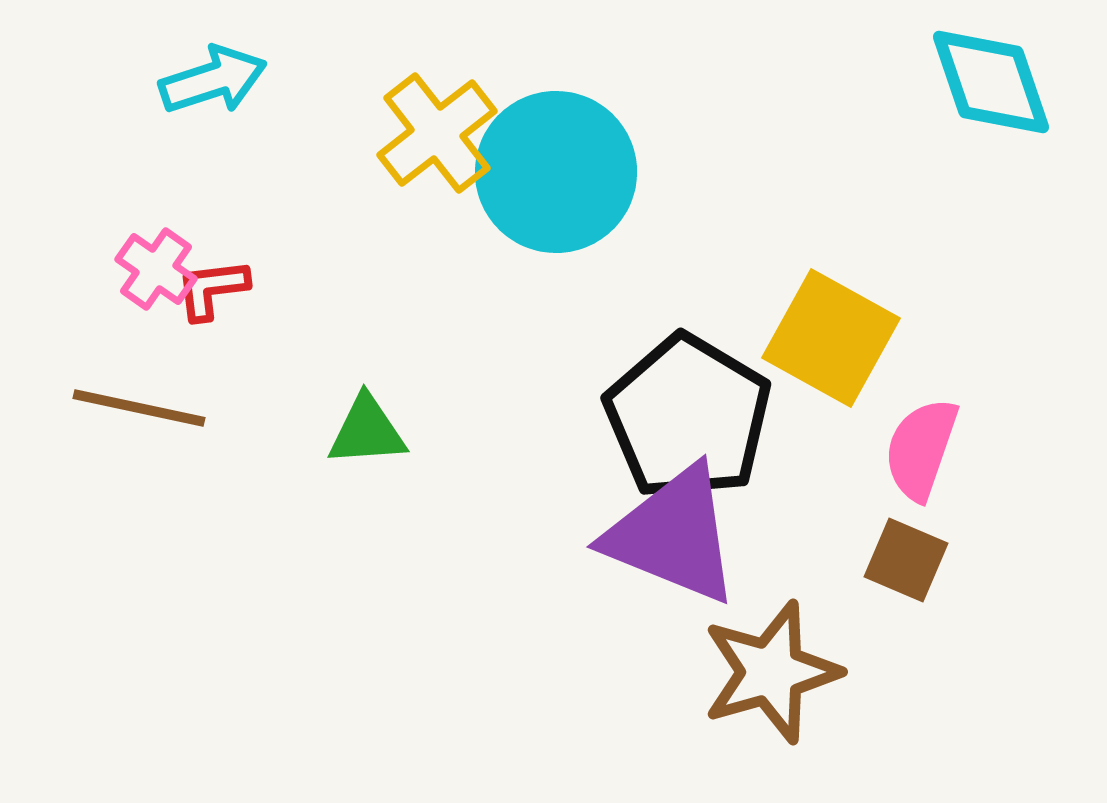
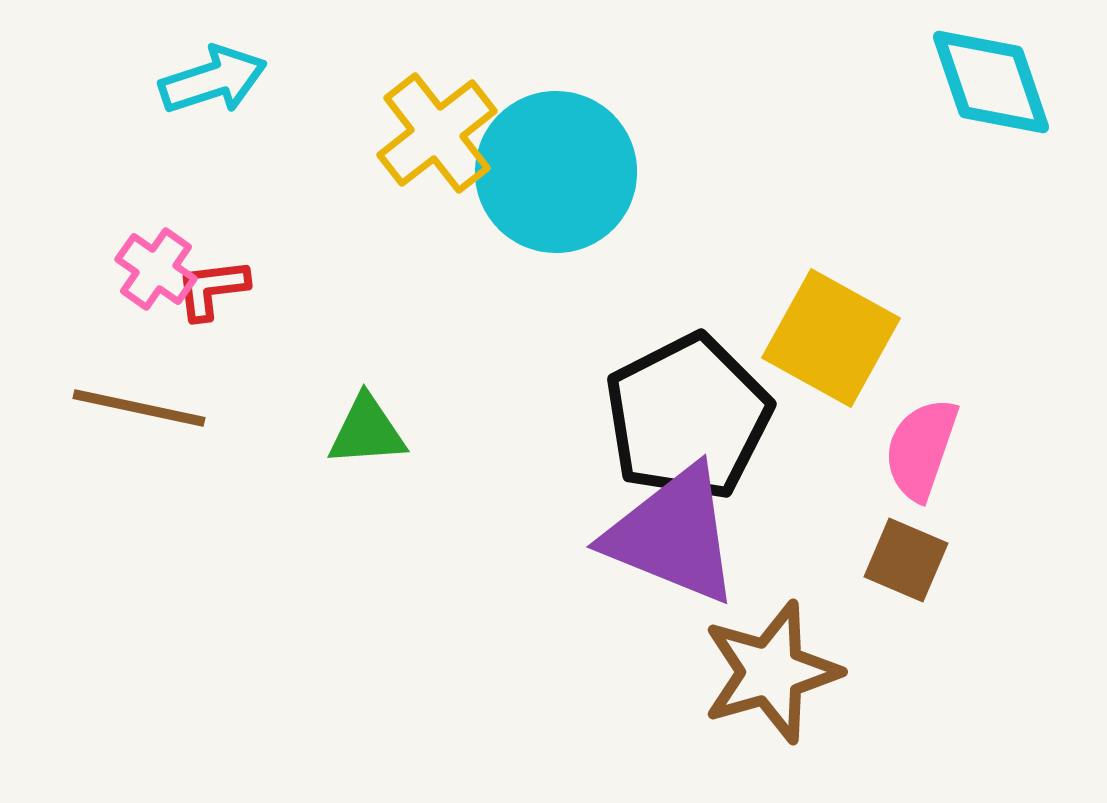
black pentagon: rotated 14 degrees clockwise
